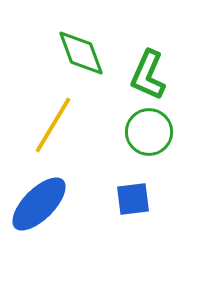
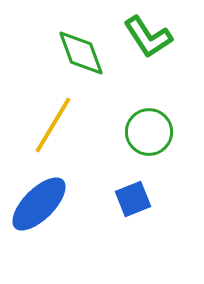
green L-shape: moved 38 px up; rotated 57 degrees counterclockwise
blue square: rotated 15 degrees counterclockwise
